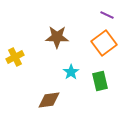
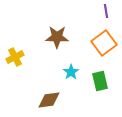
purple line: moved 1 px left, 4 px up; rotated 56 degrees clockwise
